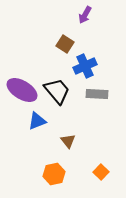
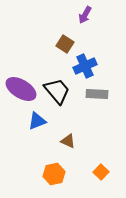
purple ellipse: moved 1 px left, 1 px up
brown triangle: rotated 28 degrees counterclockwise
